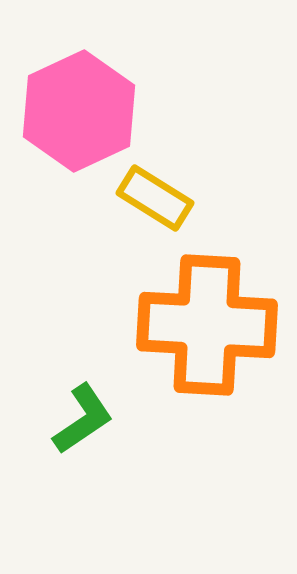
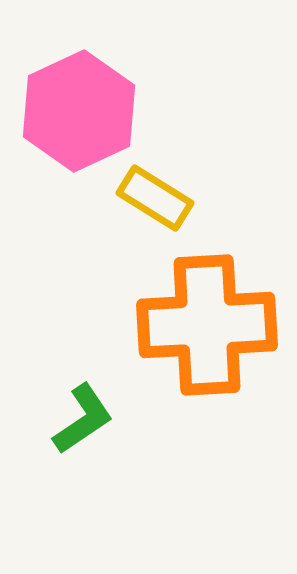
orange cross: rotated 6 degrees counterclockwise
